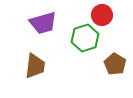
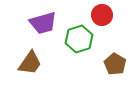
green hexagon: moved 6 px left, 1 px down
brown trapezoid: moved 5 px left, 3 px up; rotated 28 degrees clockwise
